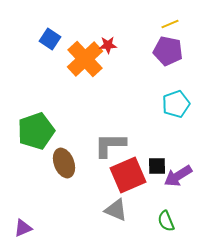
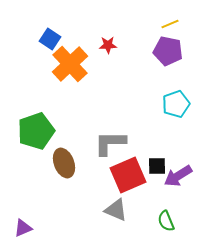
orange cross: moved 15 px left, 5 px down
gray L-shape: moved 2 px up
